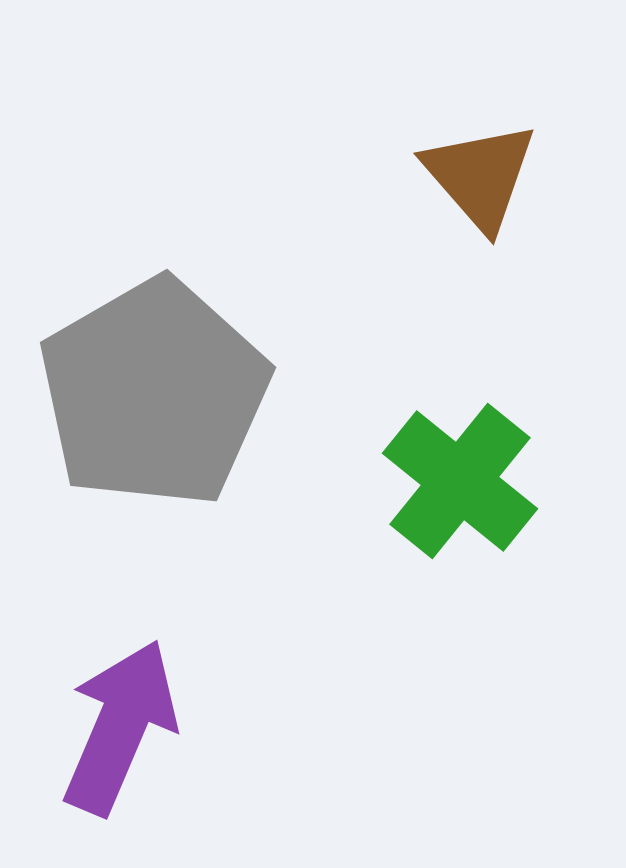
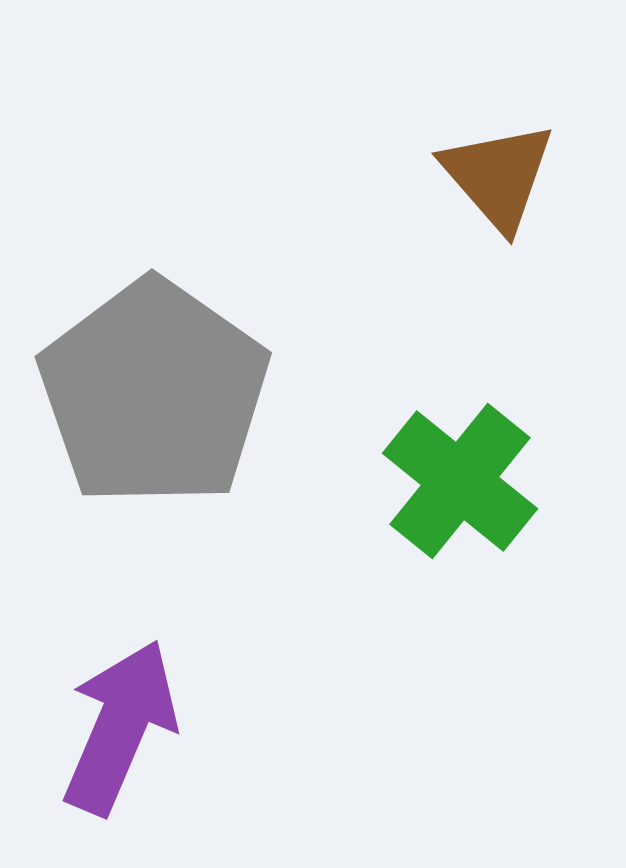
brown triangle: moved 18 px right
gray pentagon: rotated 7 degrees counterclockwise
